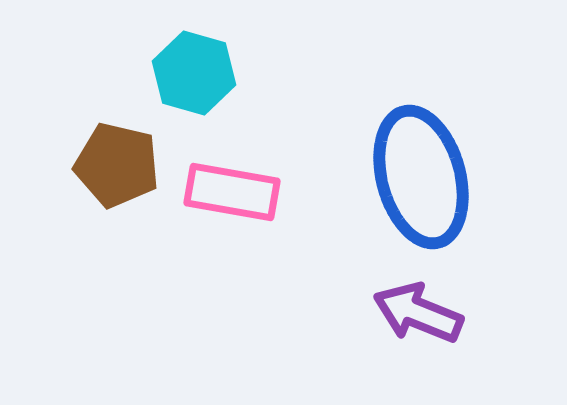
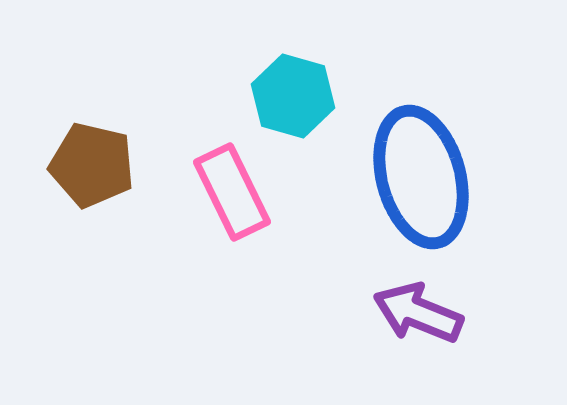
cyan hexagon: moved 99 px right, 23 px down
brown pentagon: moved 25 px left
pink rectangle: rotated 54 degrees clockwise
